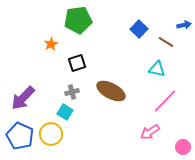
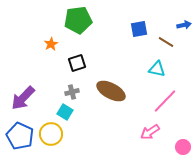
blue square: rotated 36 degrees clockwise
